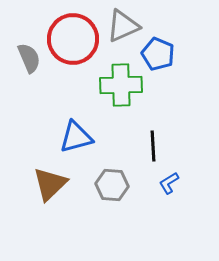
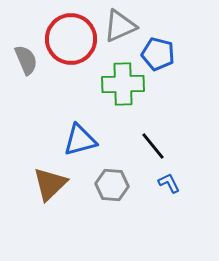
gray triangle: moved 3 px left
red circle: moved 2 px left
blue pentagon: rotated 8 degrees counterclockwise
gray semicircle: moved 3 px left, 2 px down
green cross: moved 2 px right, 1 px up
blue triangle: moved 4 px right, 3 px down
black line: rotated 36 degrees counterclockwise
blue L-shape: rotated 95 degrees clockwise
